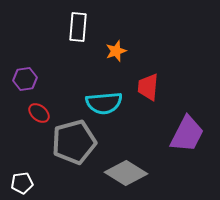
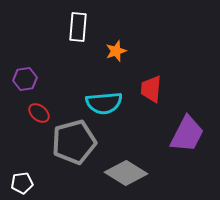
red trapezoid: moved 3 px right, 2 px down
